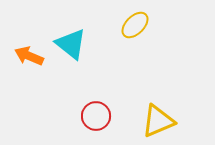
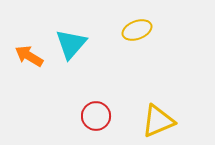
yellow ellipse: moved 2 px right, 5 px down; rotated 24 degrees clockwise
cyan triangle: rotated 32 degrees clockwise
orange arrow: rotated 8 degrees clockwise
